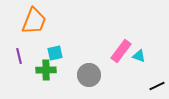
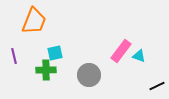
purple line: moved 5 px left
